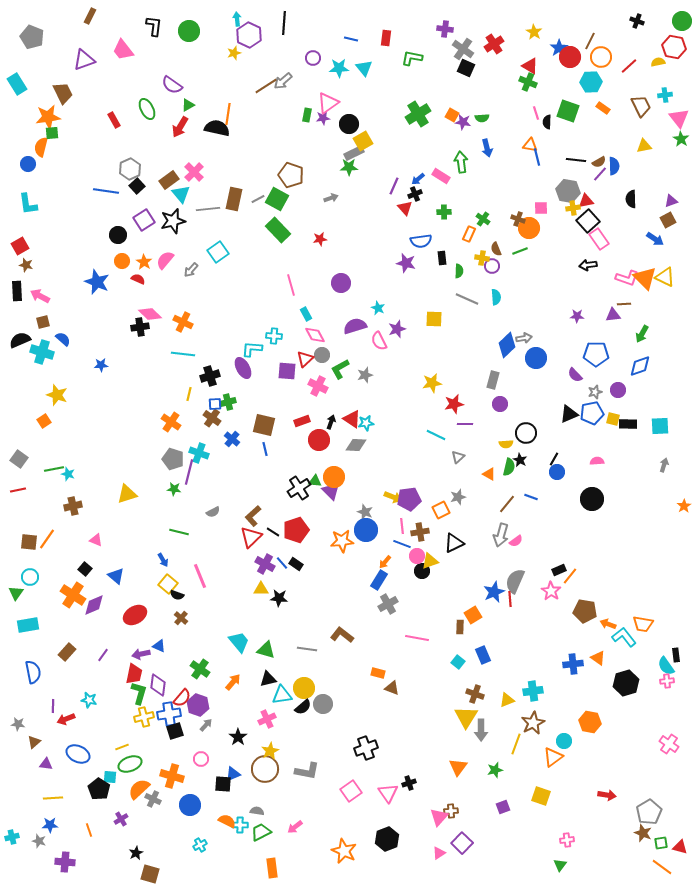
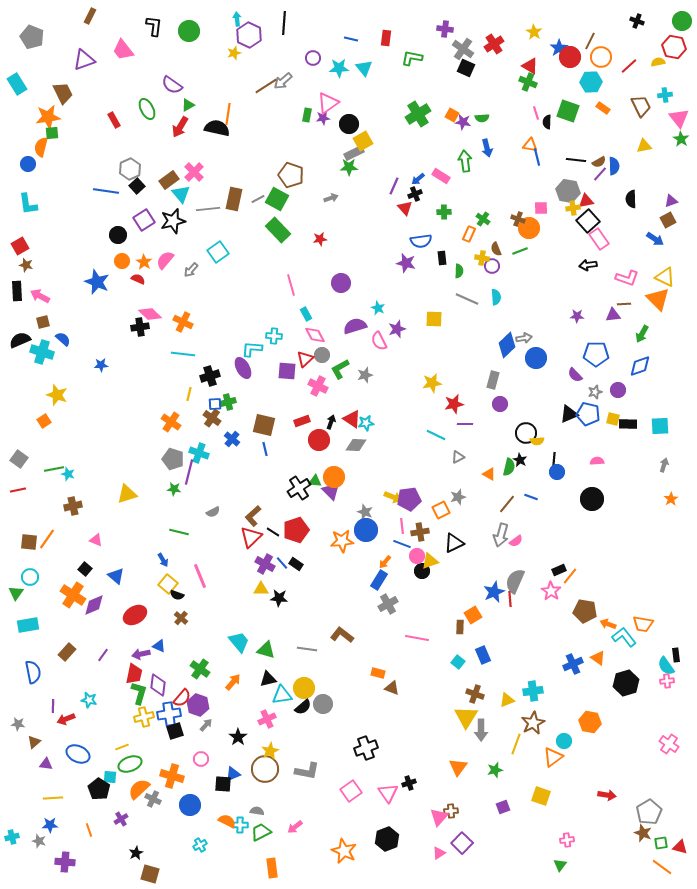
green arrow at (461, 162): moved 4 px right, 1 px up
orange triangle at (645, 278): moved 13 px right, 21 px down
blue pentagon at (592, 413): moved 4 px left, 1 px down; rotated 25 degrees clockwise
yellow semicircle at (506, 444): moved 31 px right, 3 px up
gray triangle at (458, 457): rotated 16 degrees clockwise
black line at (554, 459): rotated 24 degrees counterclockwise
orange star at (684, 506): moved 13 px left, 7 px up
blue cross at (573, 664): rotated 18 degrees counterclockwise
